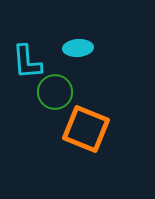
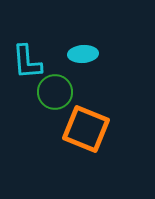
cyan ellipse: moved 5 px right, 6 px down
